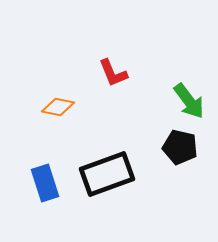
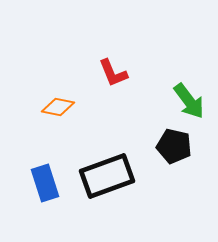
black pentagon: moved 6 px left, 1 px up
black rectangle: moved 2 px down
